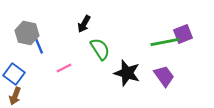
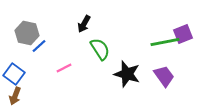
blue line: rotated 70 degrees clockwise
black star: moved 1 px down
